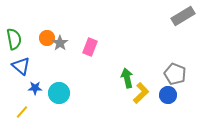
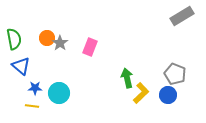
gray rectangle: moved 1 px left
yellow line: moved 10 px right, 6 px up; rotated 56 degrees clockwise
